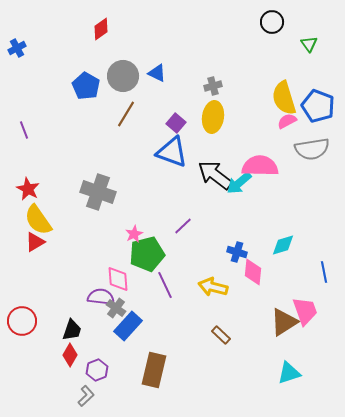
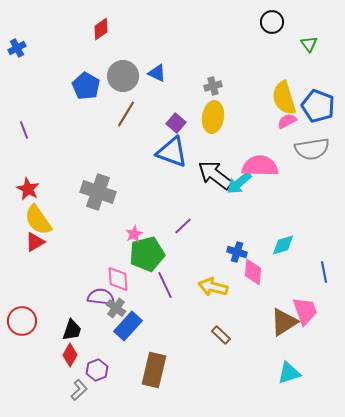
gray L-shape at (86, 396): moved 7 px left, 6 px up
